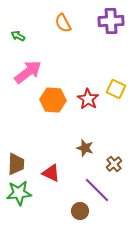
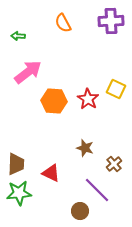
green arrow: rotated 24 degrees counterclockwise
orange hexagon: moved 1 px right, 1 px down
